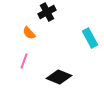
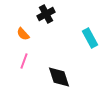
black cross: moved 1 px left, 2 px down
orange semicircle: moved 6 px left, 1 px down
black diamond: rotated 50 degrees clockwise
